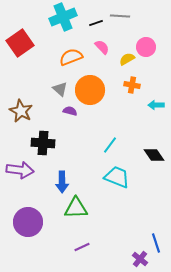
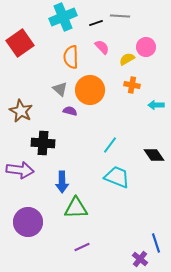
orange semicircle: rotated 70 degrees counterclockwise
